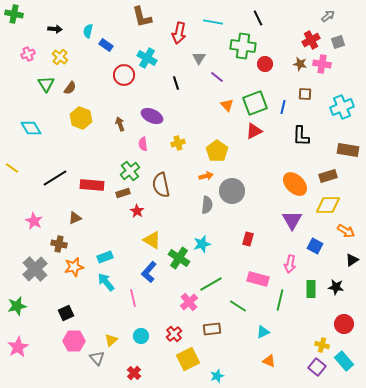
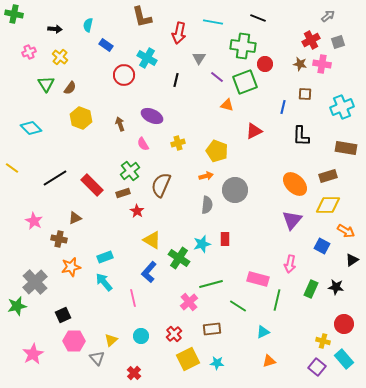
black line at (258, 18): rotated 42 degrees counterclockwise
cyan semicircle at (88, 31): moved 6 px up
pink cross at (28, 54): moved 1 px right, 2 px up
black line at (176, 83): moved 3 px up; rotated 32 degrees clockwise
green square at (255, 103): moved 10 px left, 21 px up
orange triangle at (227, 105): rotated 32 degrees counterclockwise
cyan diamond at (31, 128): rotated 15 degrees counterclockwise
pink semicircle at (143, 144): rotated 24 degrees counterclockwise
brown rectangle at (348, 150): moved 2 px left, 2 px up
yellow pentagon at (217, 151): rotated 15 degrees counterclockwise
red rectangle at (92, 185): rotated 40 degrees clockwise
brown semicircle at (161, 185): rotated 35 degrees clockwise
gray circle at (232, 191): moved 3 px right, 1 px up
purple triangle at (292, 220): rotated 10 degrees clockwise
red rectangle at (248, 239): moved 23 px left; rotated 16 degrees counterclockwise
brown cross at (59, 244): moved 5 px up
blue square at (315, 246): moved 7 px right
orange star at (74, 267): moved 3 px left
gray cross at (35, 269): moved 13 px down
cyan arrow at (106, 282): moved 2 px left
green line at (211, 284): rotated 15 degrees clockwise
green rectangle at (311, 289): rotated 24 degrees clockwise
green line at (280, 300): moved 3 px left
black square at (66, 313): moved 3 px left, 2 px down
yellow cross at (322, 345): moved 1 px right, 4 px up
pink star at (18, 347): moved 15 px right, 7 px down
orange triangle at (269, 361): rotated 40 degrees counterclockwise
cyan rectangle at (344, 361): moved 2 px up
cyan star at (217, 376): moved 13 px up; rotated 24 degrees clockwise
